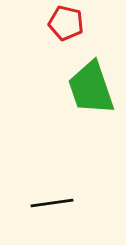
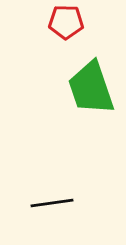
red pentagon: moved 1 px up; rotated 12 degrees counterclockwise
